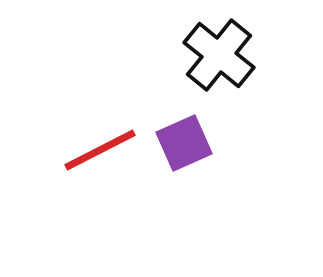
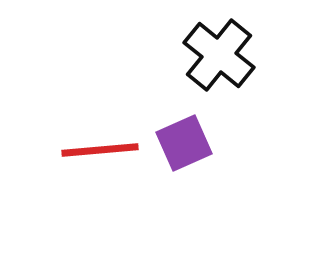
red line: rotated 22 degrees clockwise
